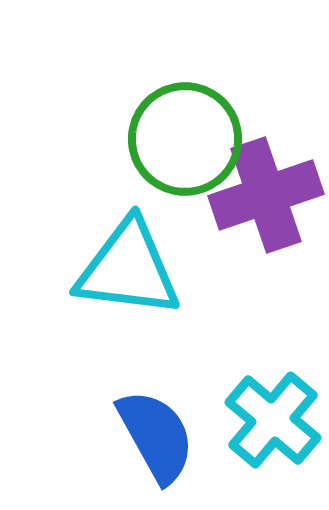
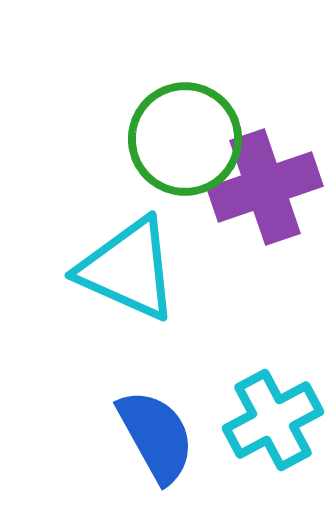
purple cross: moved 1 px left, 8 px up
cyan triangle: rotated 17 degrees clockwise
cyan cross: rotated 22 degrees clockwise
